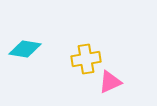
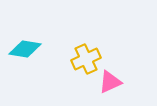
yellow cross: rotated 16 degrees counterclockwise
